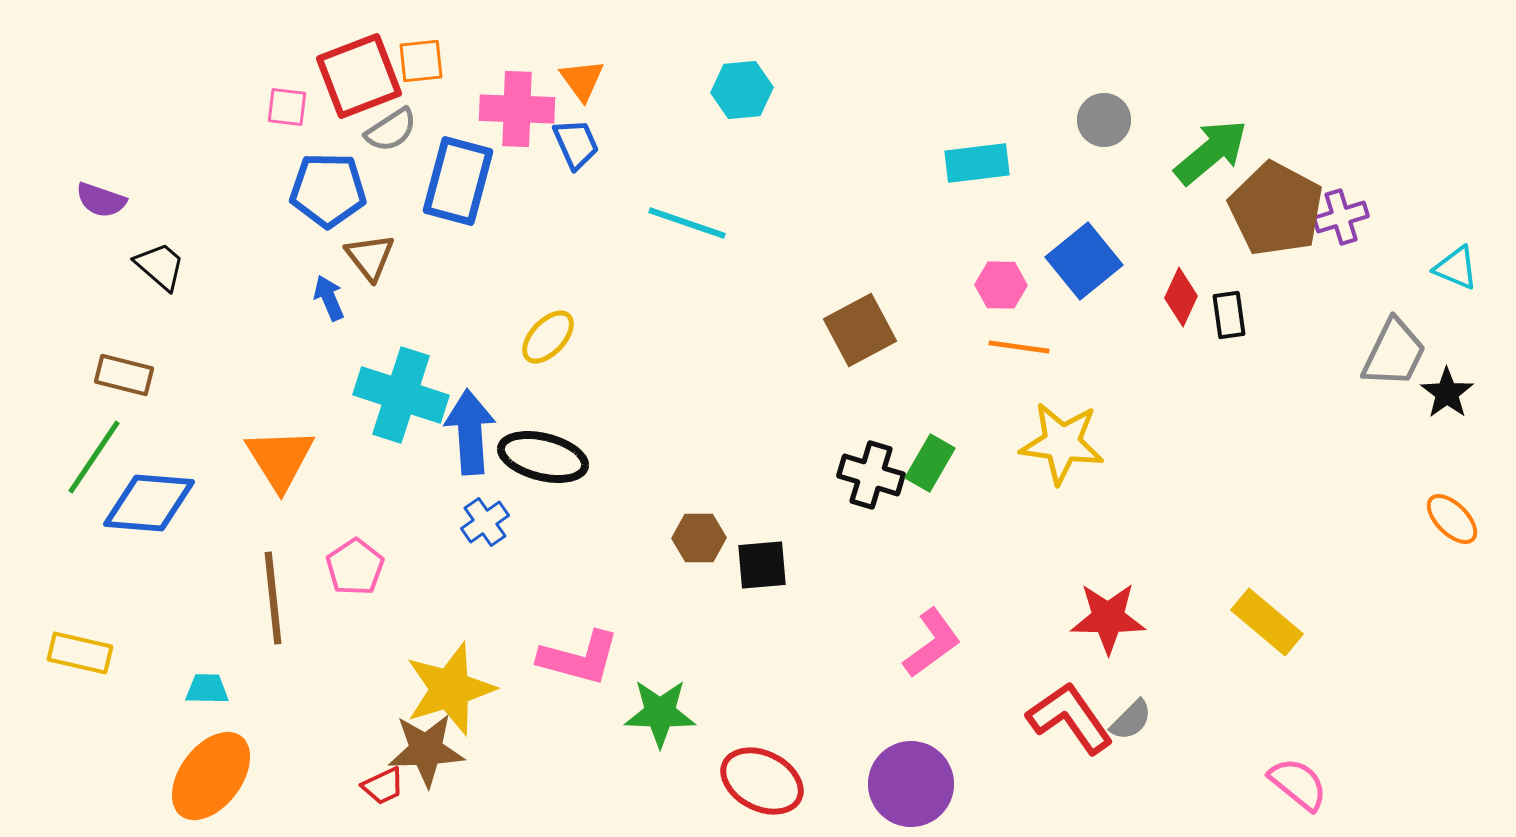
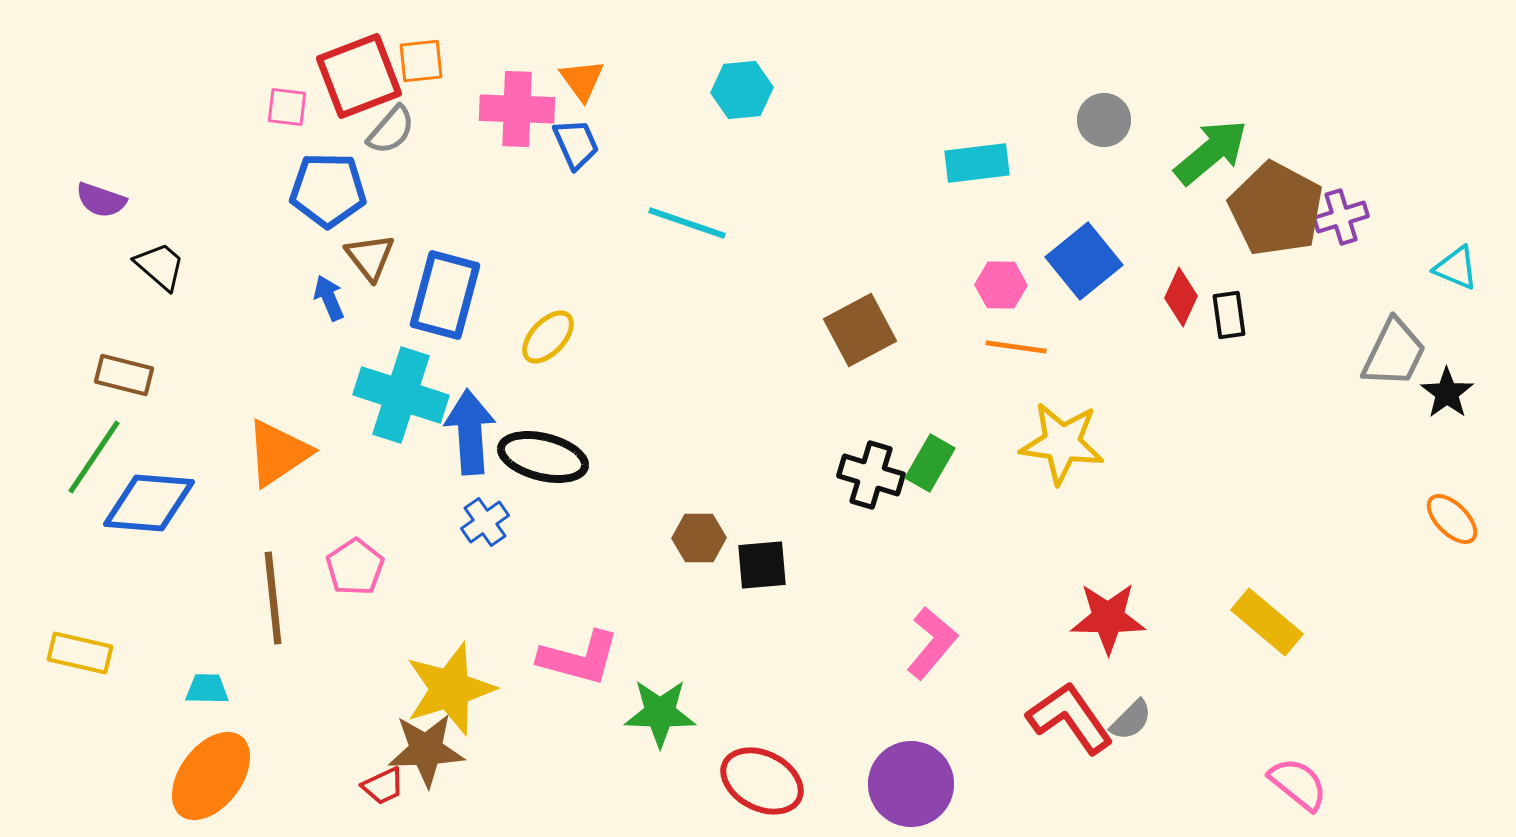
gray semicircle at (391, 130): rotated 16 degrees counterclockwise
blue rectangle at (458, 181): moved 13 px left, 114 px down
orange line at (1019, 347): moved 3 px left
orange triangle at (280, 459): moved 2 px left, 6 px up; rotated 28 degrees clockwise
pink L-shape at (932, 643): rotated 14 degrees counterclockwise
